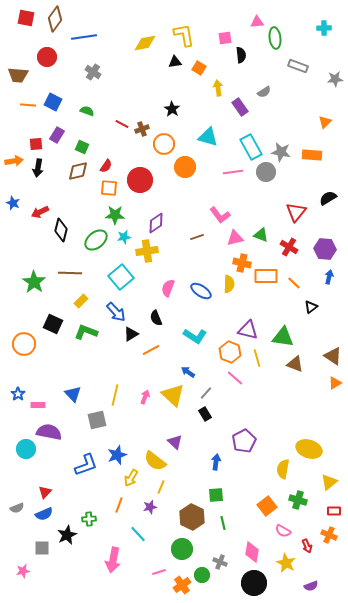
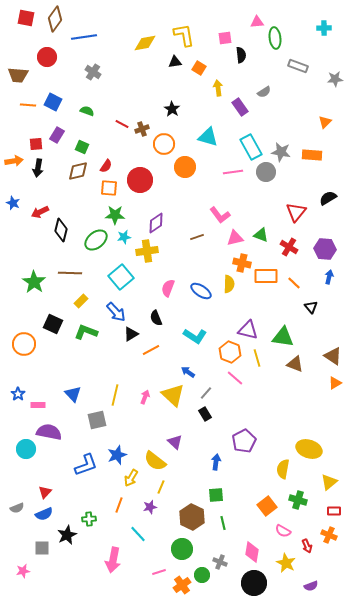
black triangle at (311, 307): rotated 32 degrees counterclockwise
